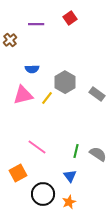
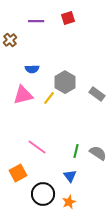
red square: moved 2 px left; rotated 16 degrees clockwise
purple line: moved 3 px up
yellow line: moved 2 px right
gray semicircle: moved 1 px up
